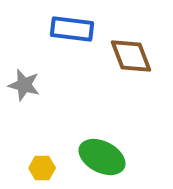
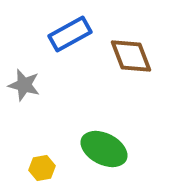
blue rectangle: moved 2 px left, 5 px down; rotated 36 degrees counterclockwise
green ellipse: moved 2 px right, 8 px up
yellow hexagon: rotated 10 degrees counterclockwise
